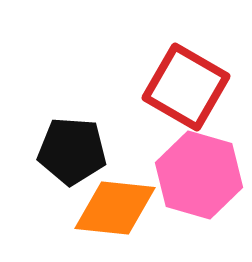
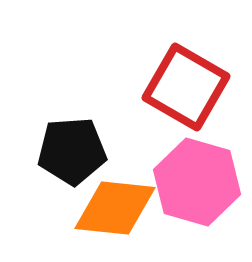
black pentagon: rotated 8 degrees counterclockwise
pink hexagon: moved 2 px left, 7 px down
